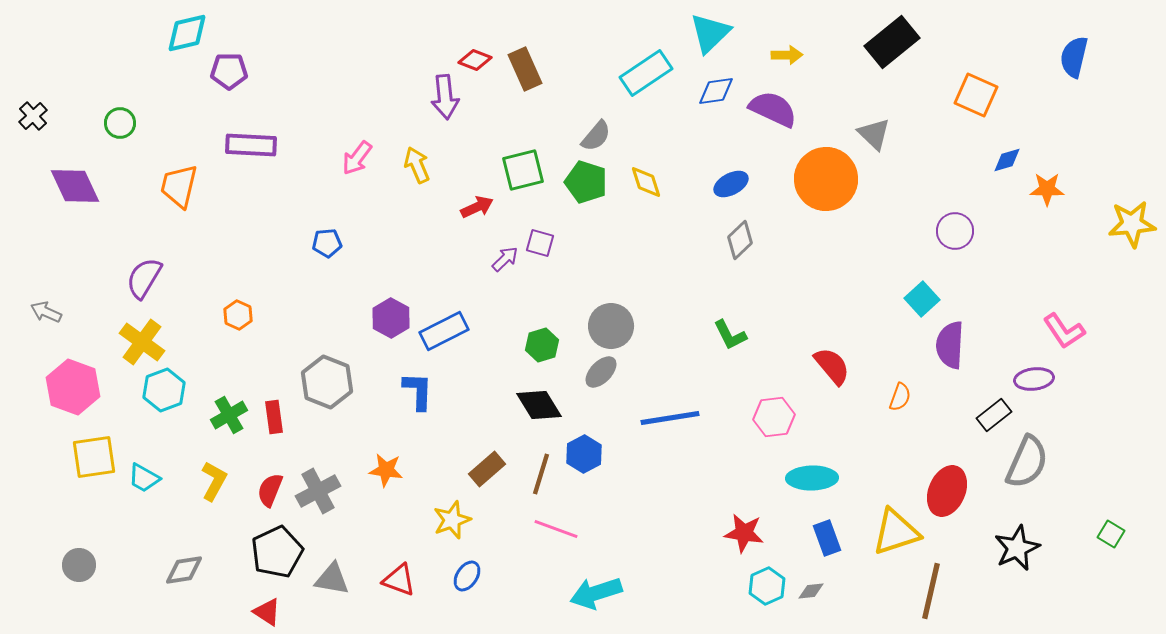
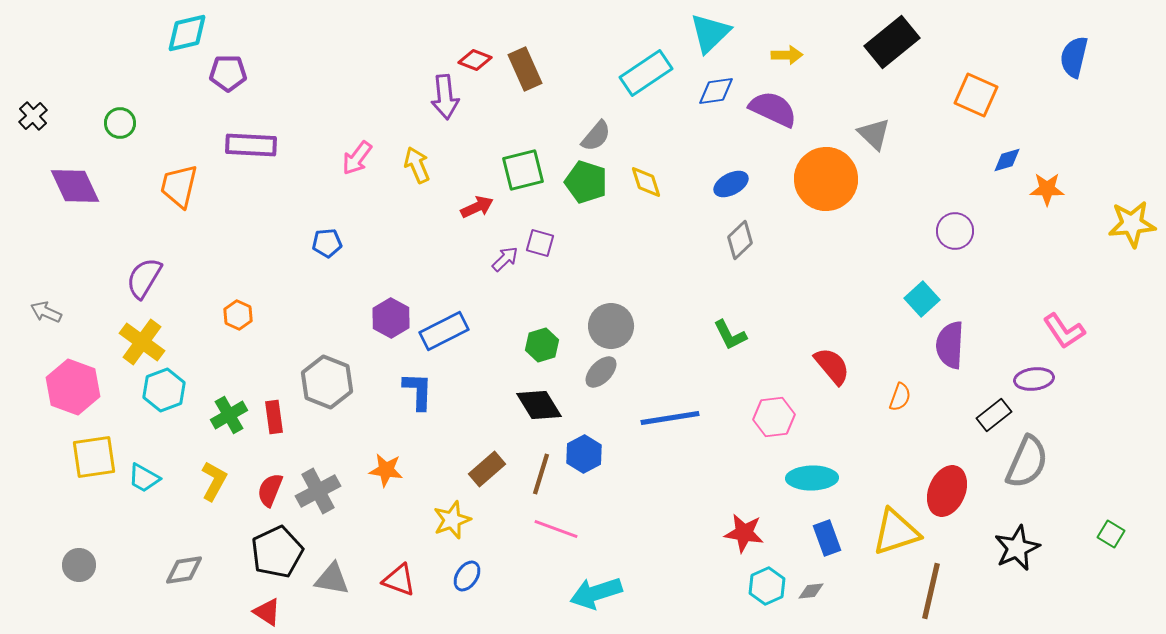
purple pentagon at (229, 71): moved 1 px left, 2 px down
